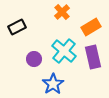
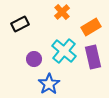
black rectangle: moved 3 px right, 3 px up
blue star: moved 4 px left
